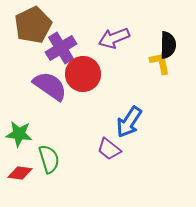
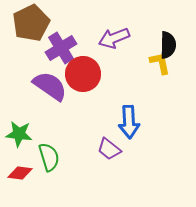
brown pentagon: moved 2 px left, 2 px up
blue arrow: rotated 36 degrees counterclockwise
green semicircle: moved 2 px up
